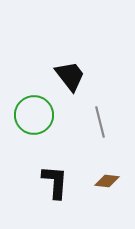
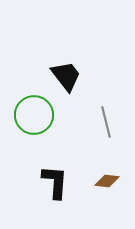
black trapezoid: moved 4 px left
gray line: moved 6 px right
